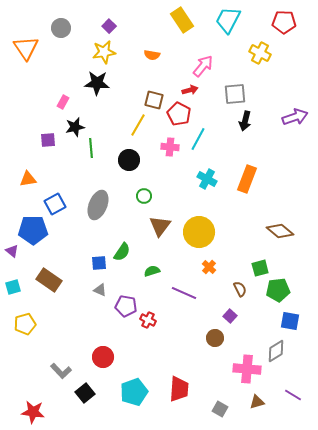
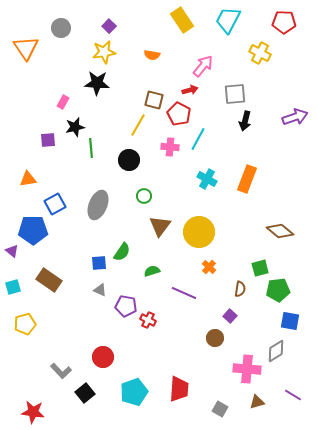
brown semicircle at (240, 289): rotated 35 degrees clockwise
